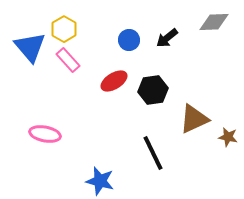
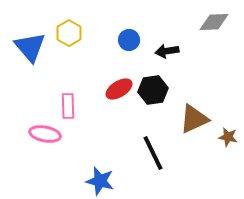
yellow hexagon: moved 5 px right, 4 px down
black arrow: moved 13 px down; rotated 30 degrees clockwise
pink rectangle: moved 46 px down; rotated 40 degrees clockwise
red ellipse: moved 5 px right, 8 px down
